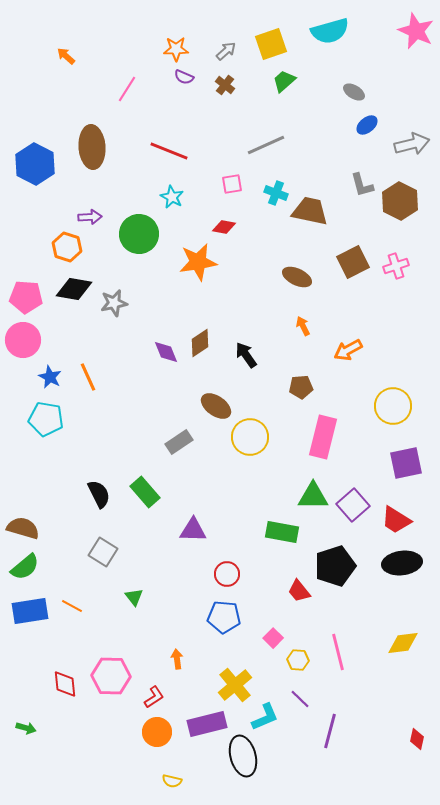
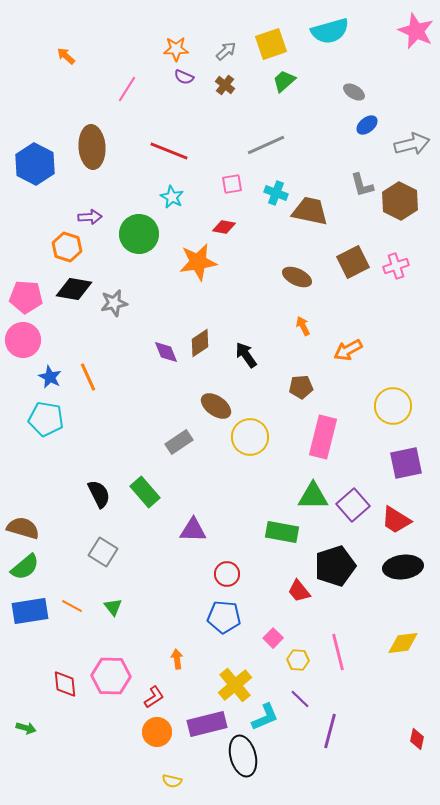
black ellipse at (402, 563): moved 1 px right, 4 px down
green triangle at (134, 597): moved 21 px left, 10 px down
